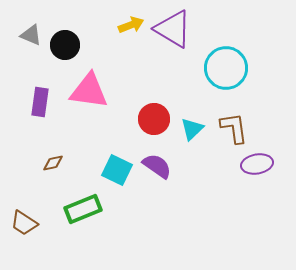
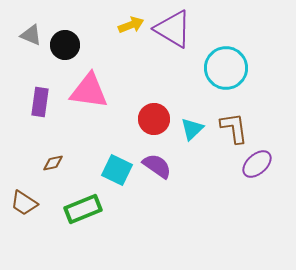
purple ellipse: rotated 32 degrees counterclockwise
brown trapezoid: moved 20 px up
